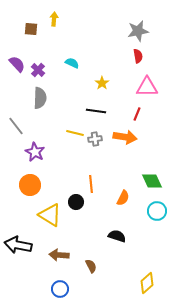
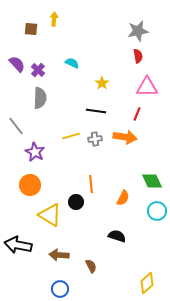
yellow line: moved 4 px left, 3 px down; rotated 30 degrees counterclockwise
